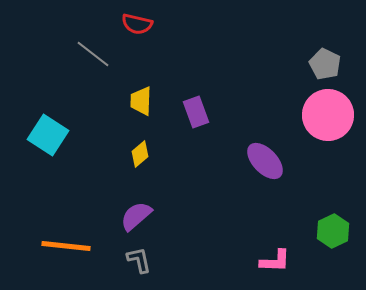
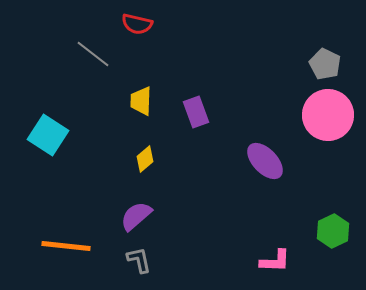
yellow diamond: moved 5 px right, 5 px down
